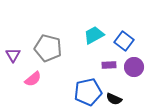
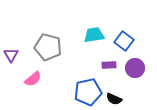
cyan trapezoid: rotated 20 degrees clockwise
gray pentagon: moved 1 px up
purple triangle: moved 2 px left
purple circle: moved 1 px right, 1 px down
